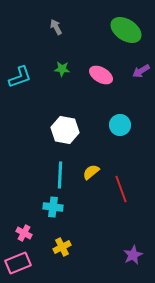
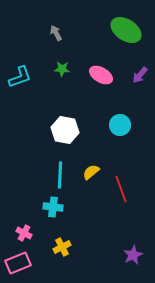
gray arrow: moved 6 px down
purple arrow: moved 1 px left, 4 px down; rotated 18 degrees counterclockwise
